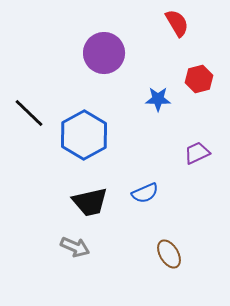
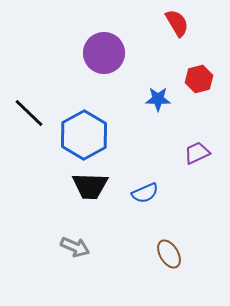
black trapezoid: moved 16 px up; rotated 15 degrees clockwise
